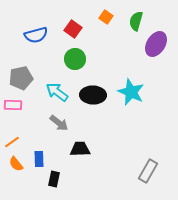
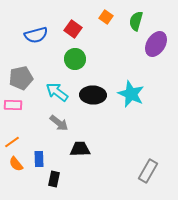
cyan star: moved 2 px down
